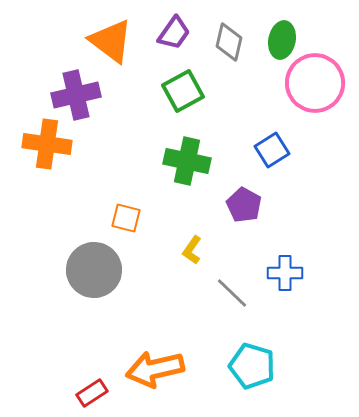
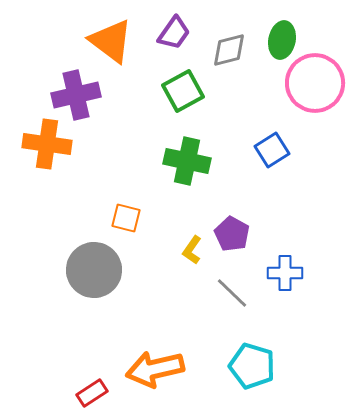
gray diamond: moved 8 px down; rotated 63 degrees clockwise
purple pentagon: moved 12 px left, 29 px down
